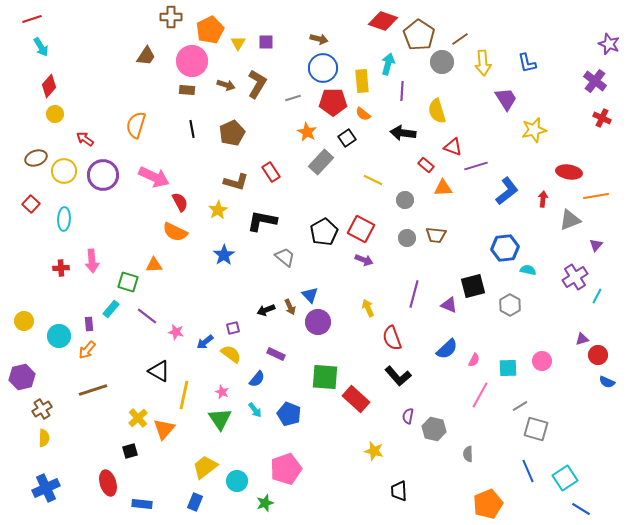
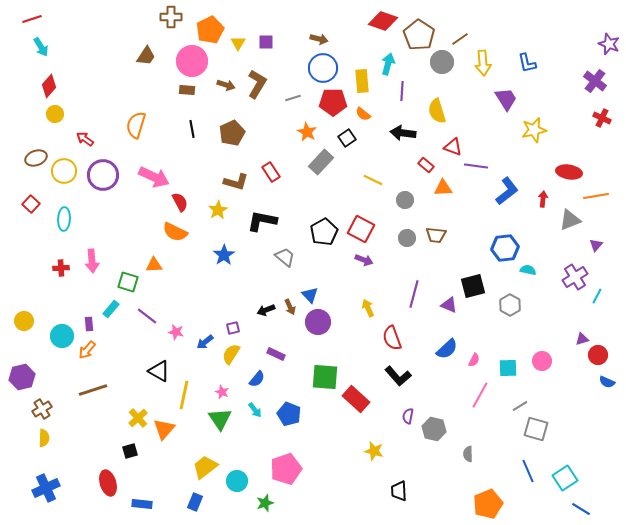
purple line at (476, 166): rotated 25 degrees clockwise
cyan circle at (59, 336): moved 3 px right
yellow semicircle at (231, 354): rotated 95 degrees counterclockwise
